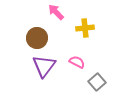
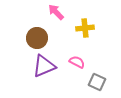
purple triangle: rotated 30 degrees clockwise
gray square: rotated 24 degrees counterclockwise
